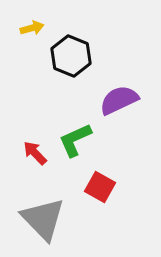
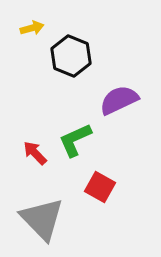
gray triangle: moved 1 px left
